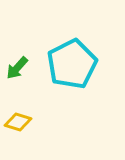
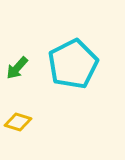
cyan pentagon: moved 1 px right
